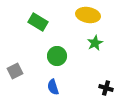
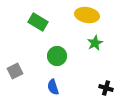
yellow ellipse: moved 1 px left
